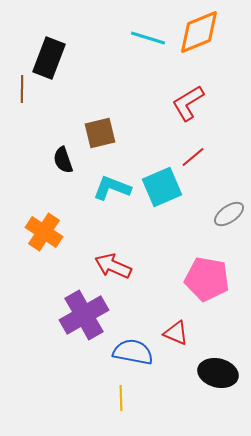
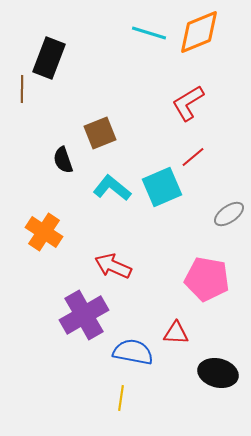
cyan line: moved 1 px right, 5 px up
brown square: rotated 8 degrees counterclockwise
cyan L-shape: rotated 18 degrees clockwise
red triangle: rotated 20 degrees counterclockwise
yellow line: rotated 10 degrees clockwise
